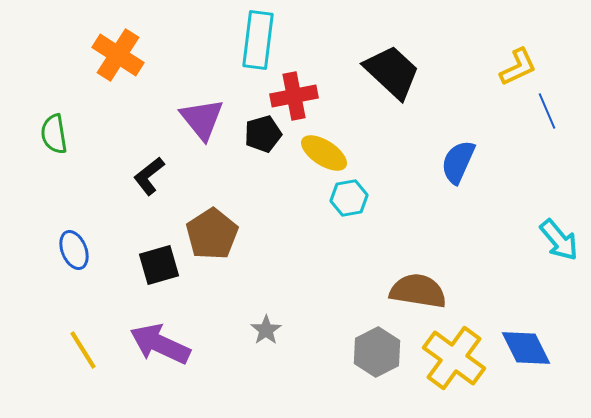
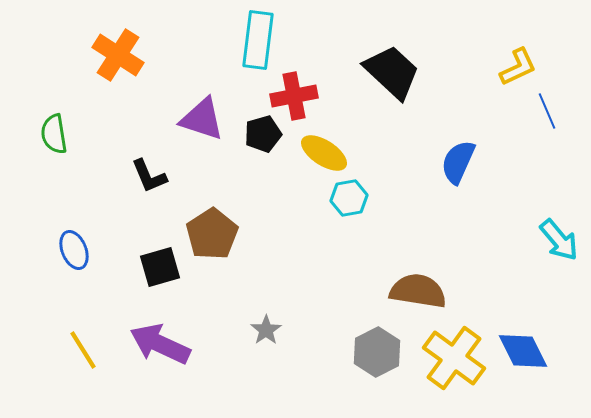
purple triangle: rotated 33 degrees counterclockwise
black L-shape: rotated 75 degrees counterclockwise
black square: moved 1 px right, 2 px down
blue diamond: moved 3 px left, 3 px down
